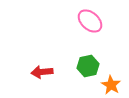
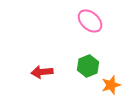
green hexagon: rotated 10 degrees counterclockwise
orange star: rotated 24 degrees clockwise
